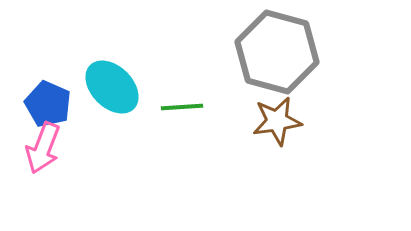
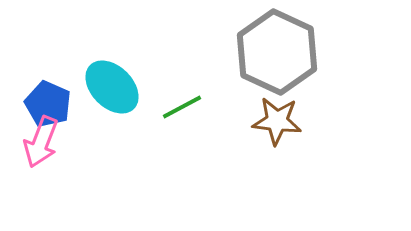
gray hexagon: rotated 10 degrees clockwise
green line: rotated 24 degrees counterclockwise
brown star: rotated 15 degrees clockwise
pink arrow: moved 2 px left, 6 px up
